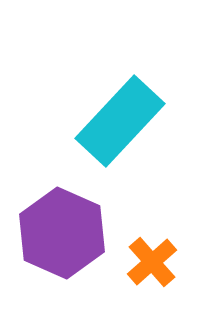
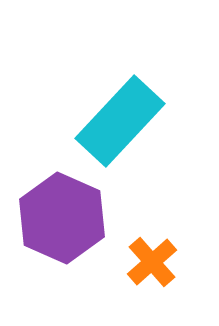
purple hexagon: moved 15 px up
